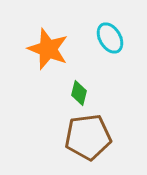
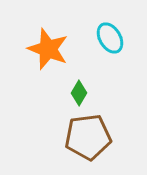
green diamond: rotated 15 degrees clockwise
